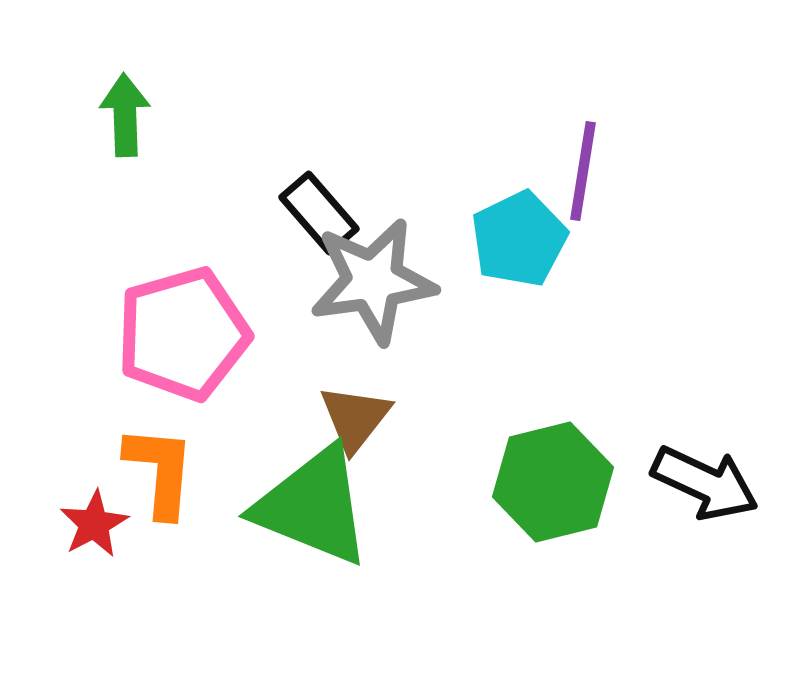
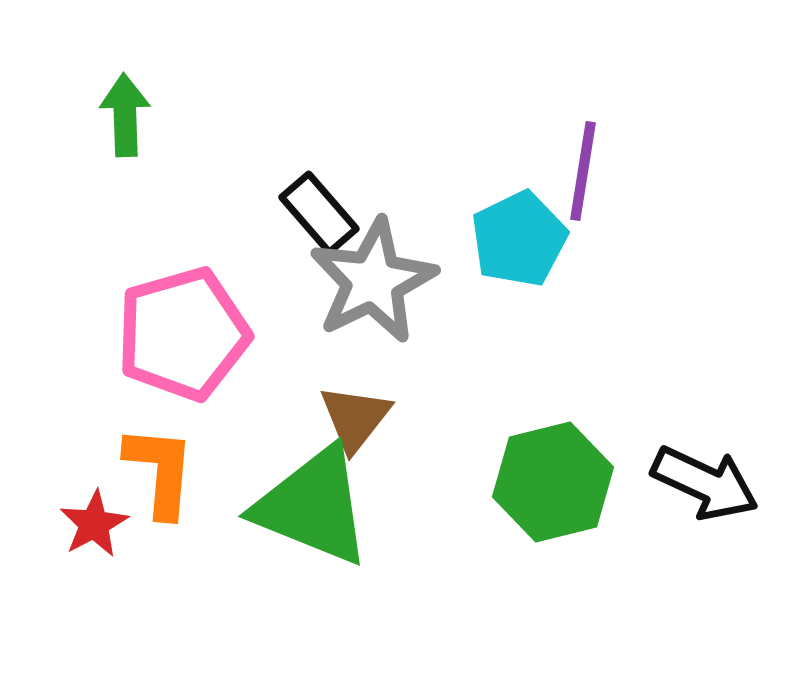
gray star: rotated 18 degrees counterclockwise
